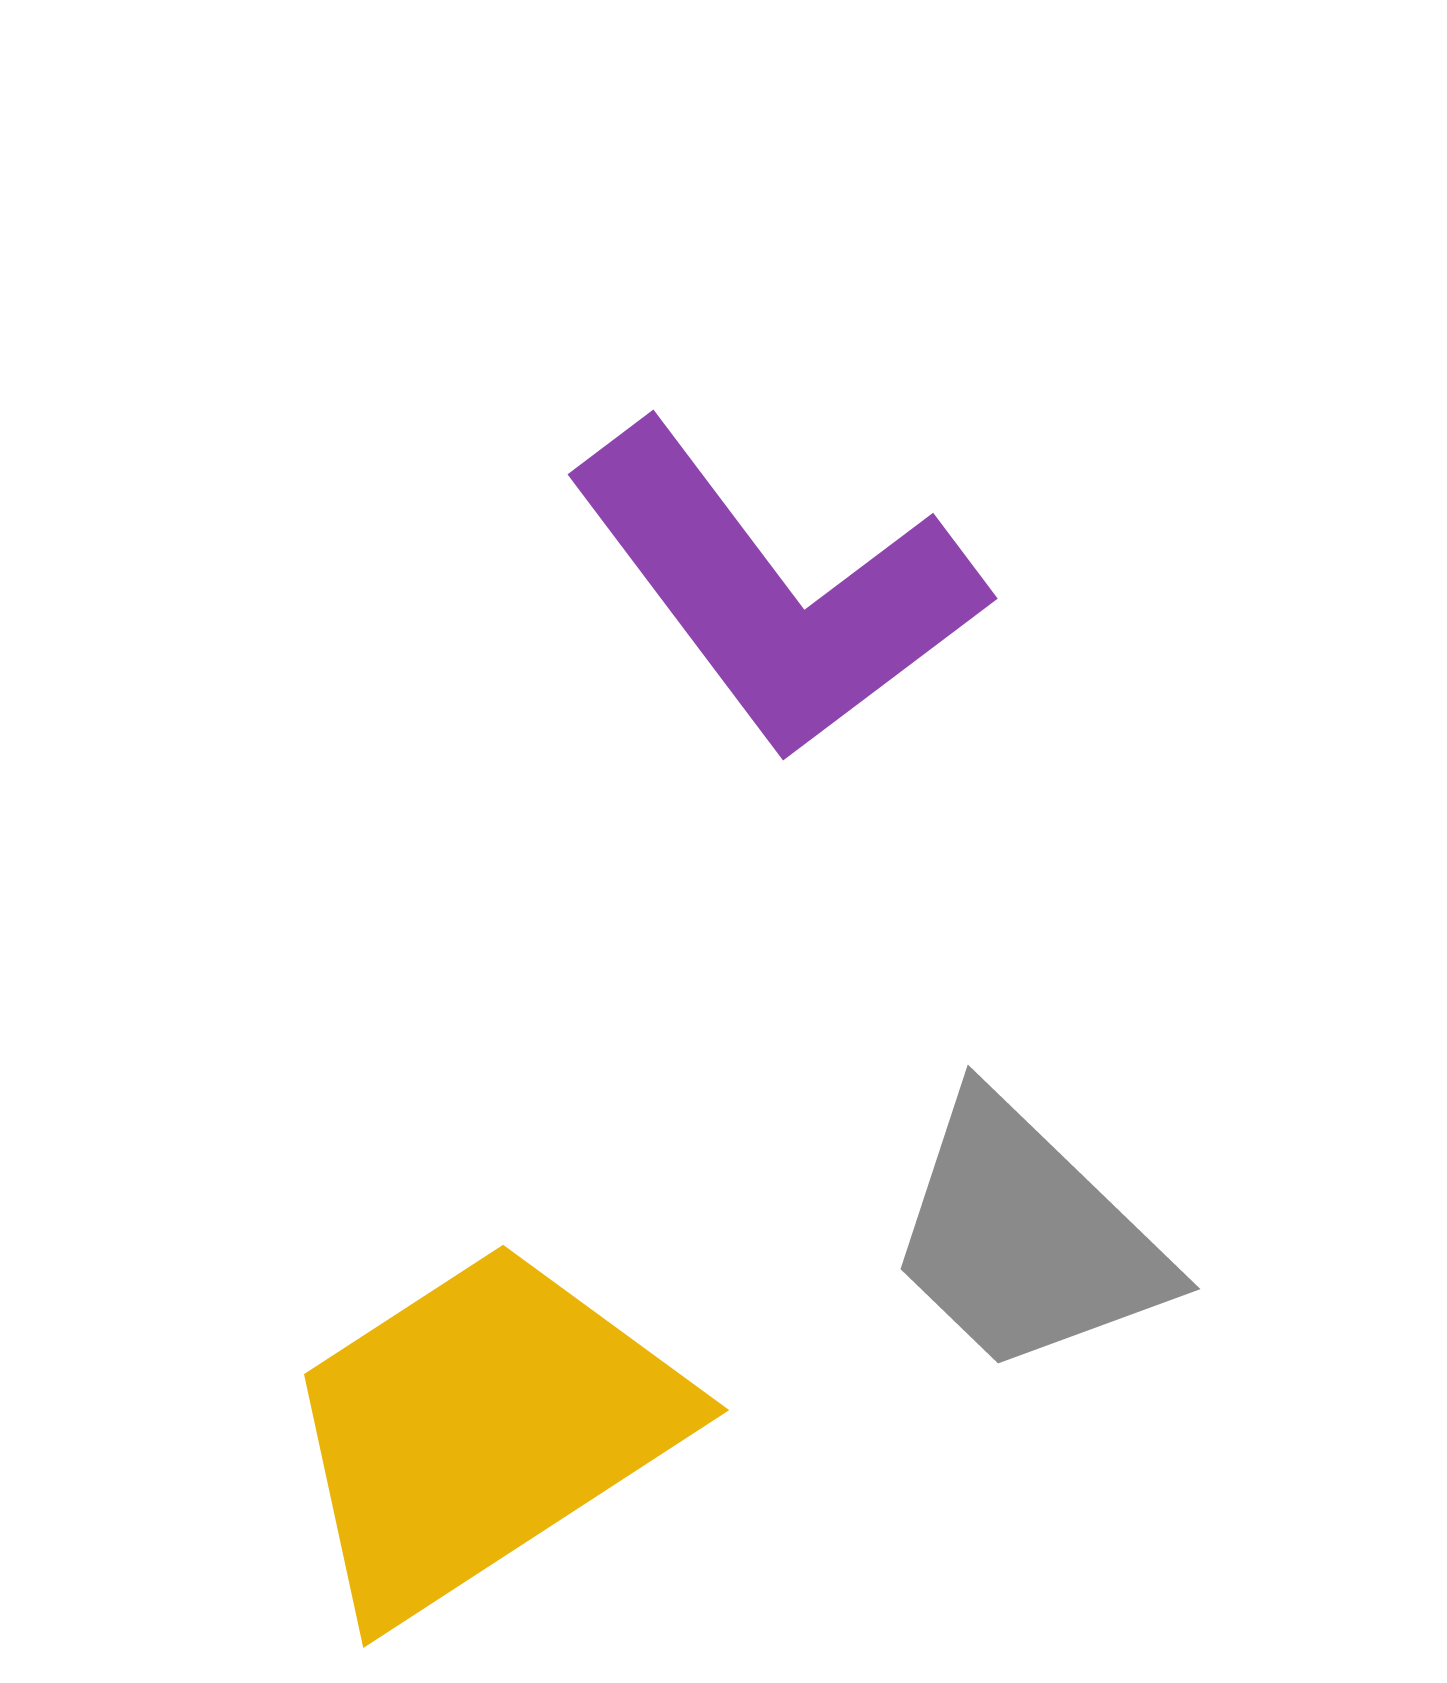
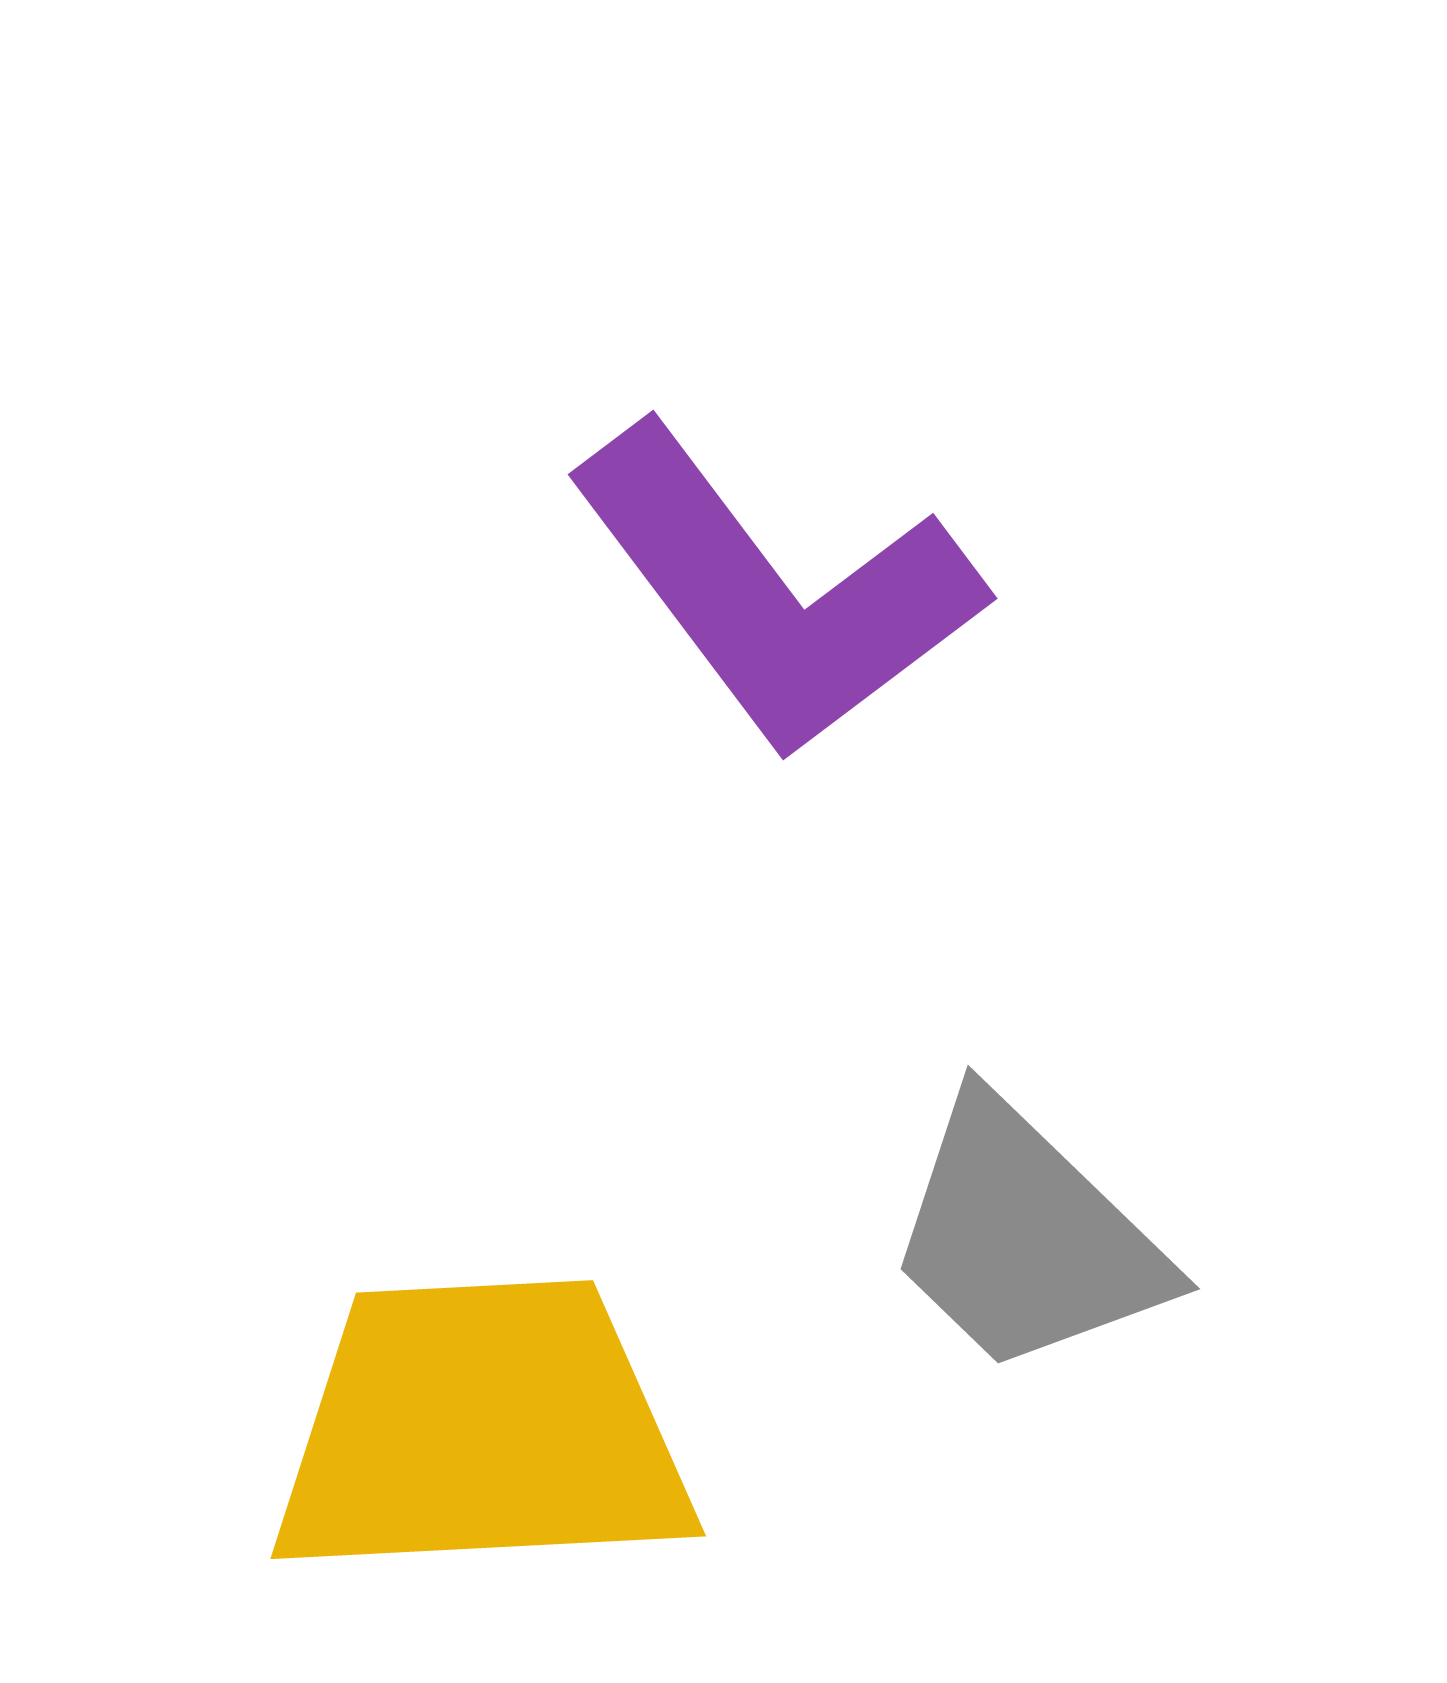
yellow trapezoid: rotated 30 degrees clockwise
